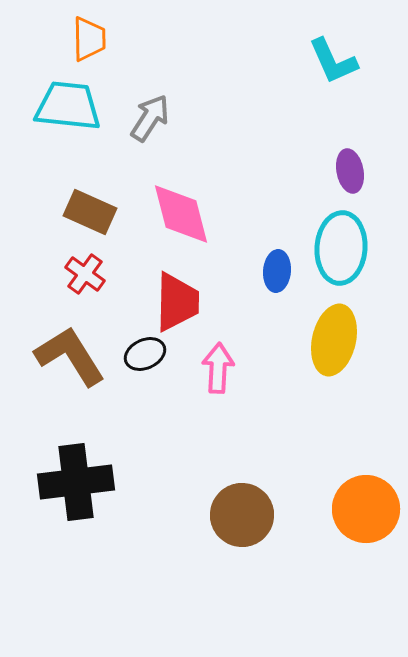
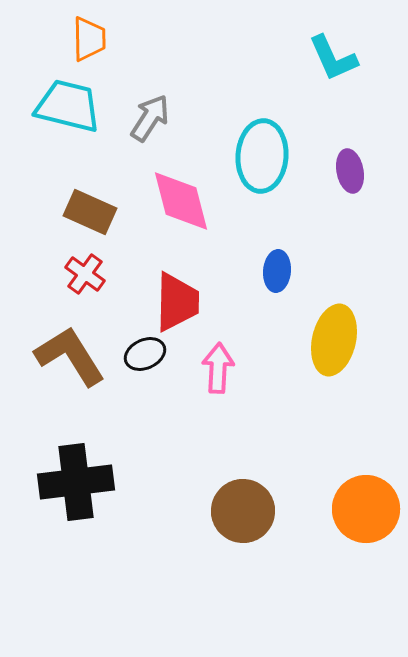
cyan L-shape: moved 3 px up
cyan trapezoid: rotated 8 degrees clockwise
pink diamond: moved 13 px up
cyan ellipse: moved 79 px left, 92 px up
brown circle: moved 1 px right, 4 px up
